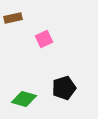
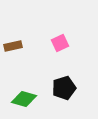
brown rectangle: moved 28 px down
pink square: moved 16 px right, 4 px down
